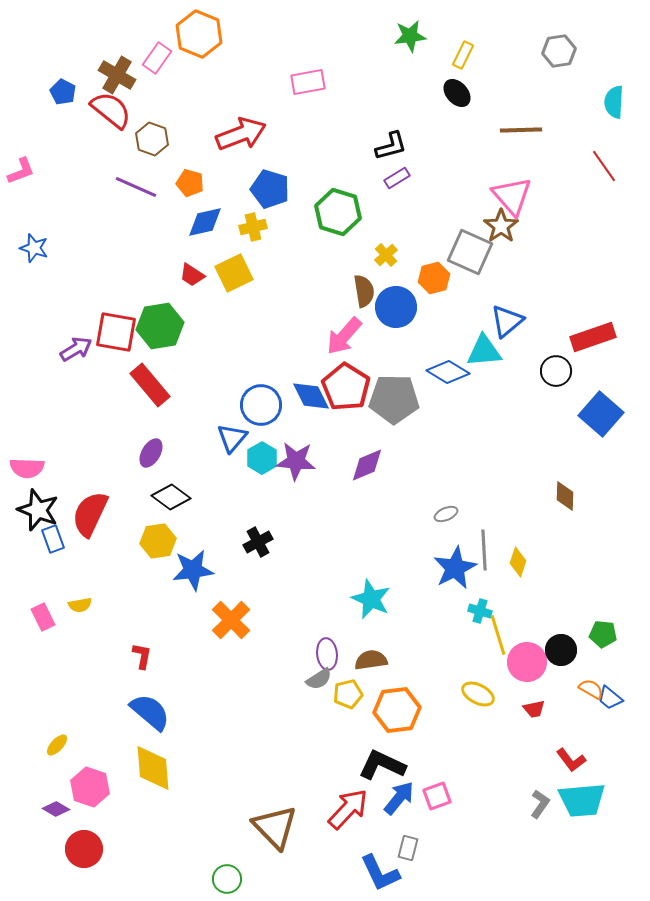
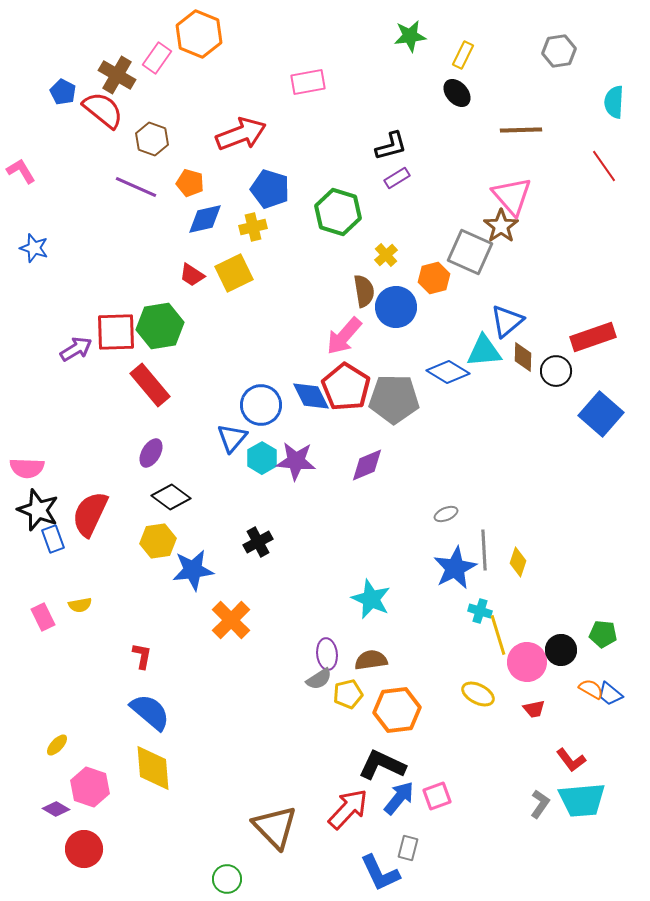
red semicircle at (111, 110): moved 8 px left
pink L-shape at (21, 171): rotated 100 degrees counterclockwise
blue diamond at (205, 222): moved 3 px up
red square at (116, 332): rotated 12 degrees counterclockwise
brown diamond at (565, 496): moved 42 px left, 139 px up
blue trapezoid at (610, 698): moved 4 px up
